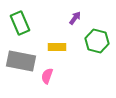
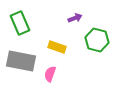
purple arrow: rotated 32 degrees clockwise
green hexagon: moved 1 px up
yellow rectangle: rotated 18 degrees clockwise
pink semicircle: moved 3 px right, 2 px up
